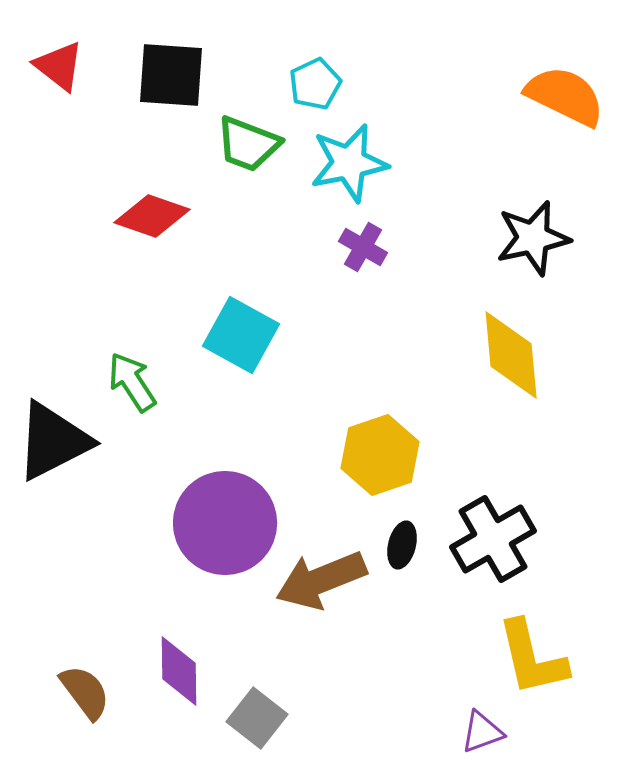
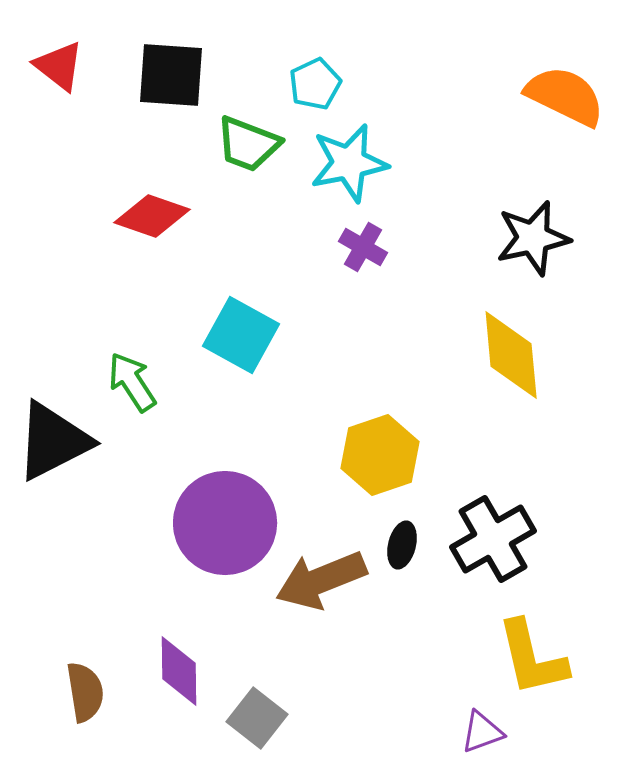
brown semicircle: rotated 28 degrees clockwise
